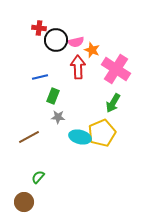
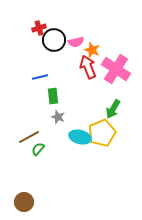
red cross: rotated 24 degrees counterclockwise
black circle: moved 2 px left
red arrow: moved 10 px right; rotated 20 degrees counterclockwise
green rectangle: rotated 28 degrees counterclockwise
green arrow: moved 6 px down
gray star: rotated 16 degrees clockwise
green semicircle: moved 28 px up
